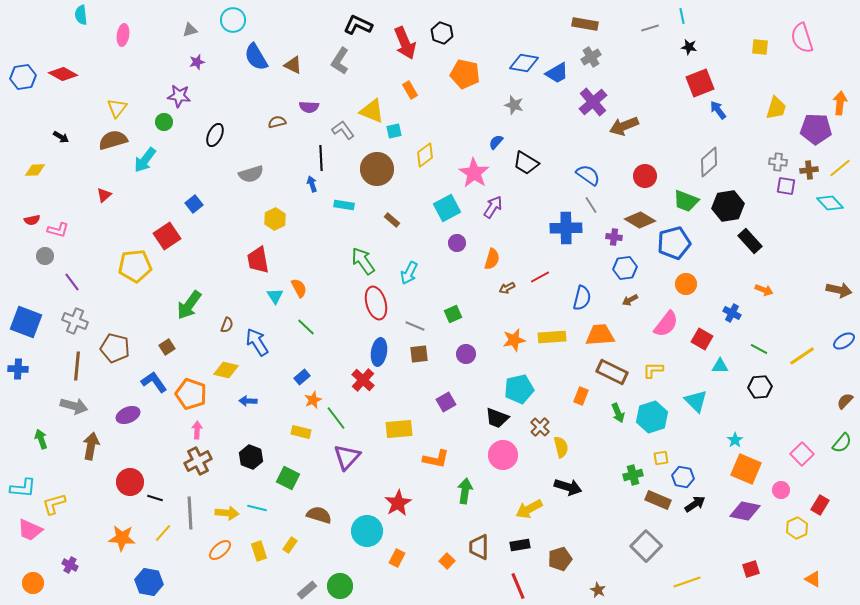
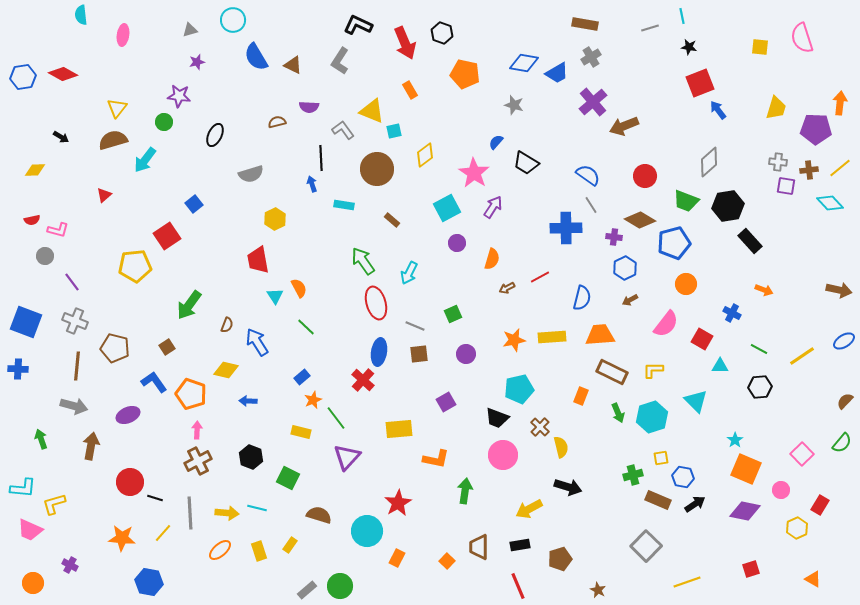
blue hexagon at (625, 268): rotated 20 degrees counterclockwise
